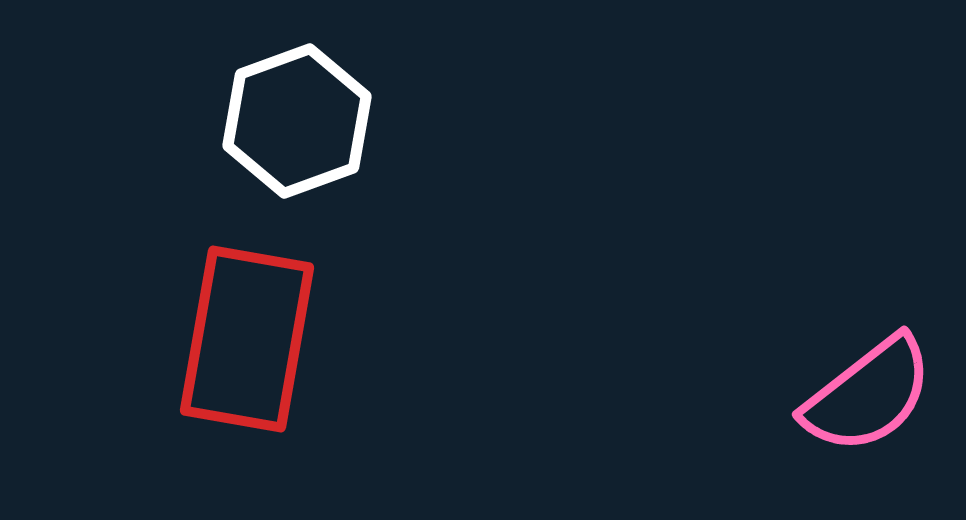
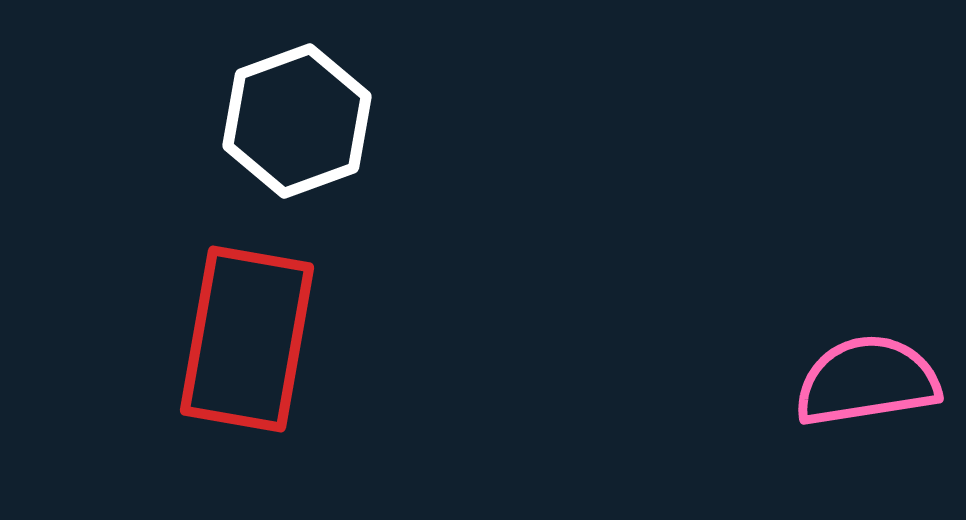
pink semicircle: moved 1 px left, 14 px up; rotated 151 degrees counterclockwise
